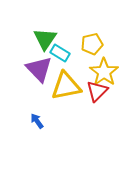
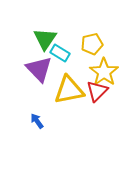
yellow triangle: moved 3 px right, 4 px down
